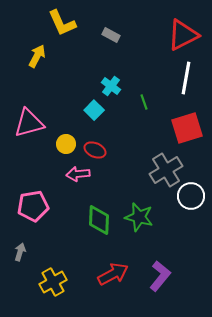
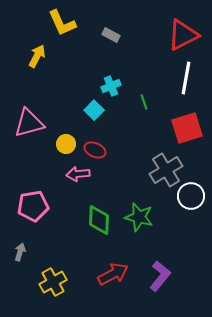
cyan cross: rotated 30 degrees clockwise
